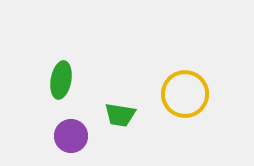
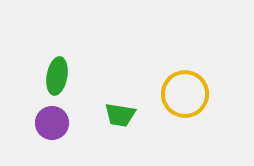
green ellipse: moved 4 px left, 4 px up
purple circle: moved 19 px left, 13 px up
